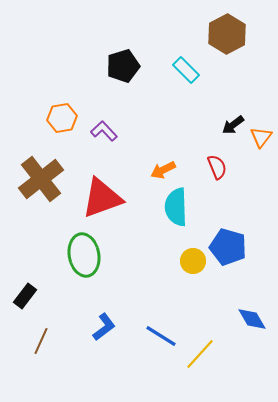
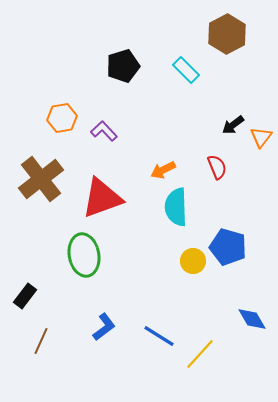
blue line: moved 2 px left
